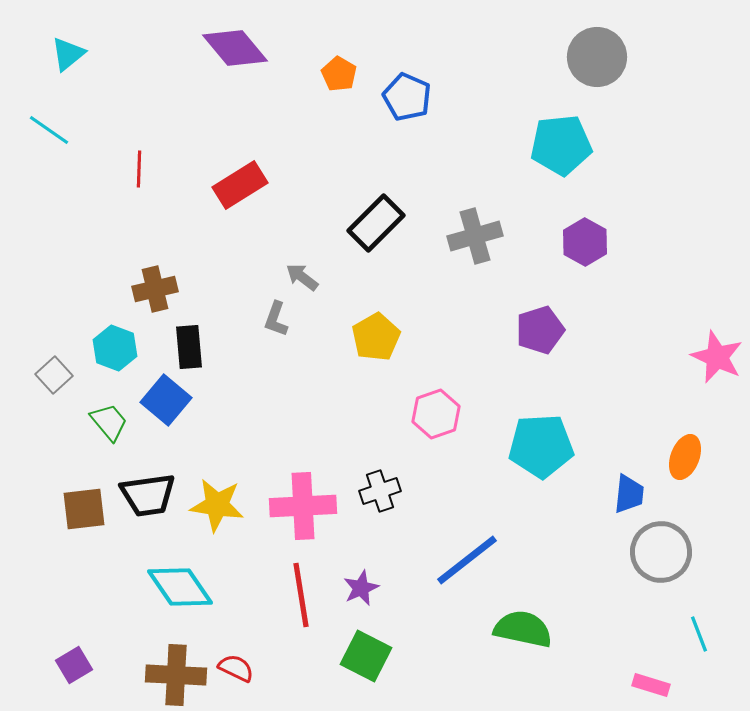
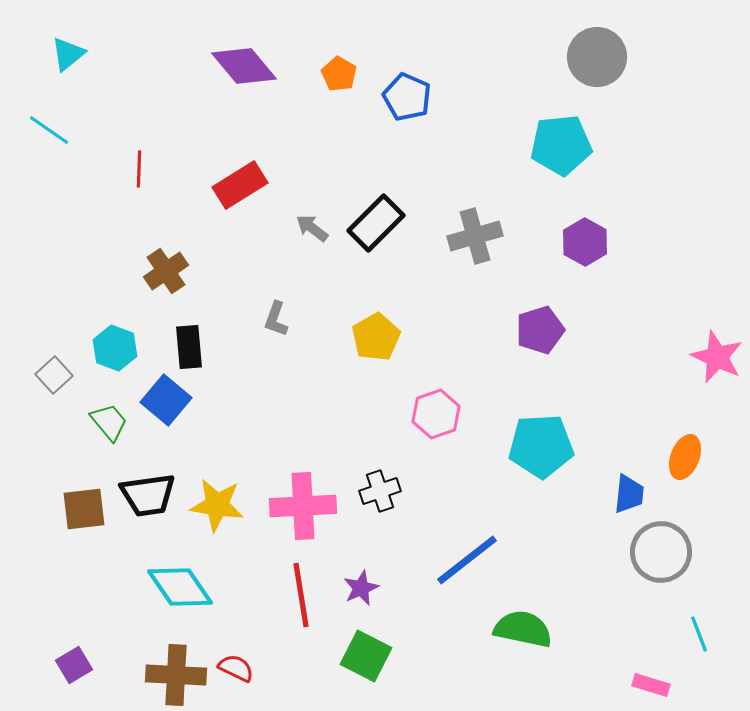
purple diamond at (235, 48): moved 9 px right, 18 px down
gray arrow at (302, 277): moved 10 px right, 49 px up
brown cross at (155, 289): moved 11 px right, 18 px up; rotated 21 degrees counterclockwise
